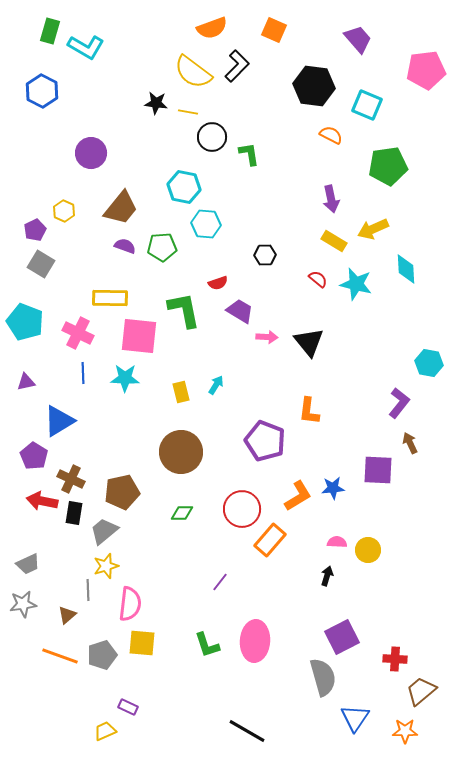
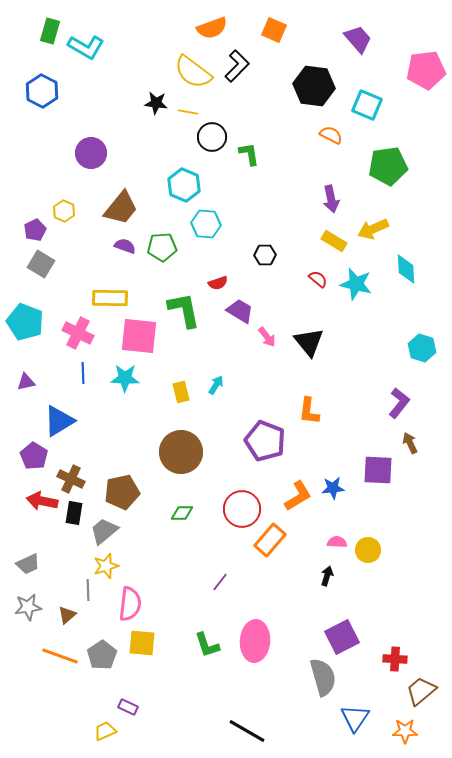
cyan hexagon at (184, 187): moved 2 px up; rotated 12 degrees clockwise
pink arrow at (267, 337): rotated 50 degrees clockwise
cyan hexagon at (429, 363): moved 7 px left, 15 px up; rotated 8 degrees clockwise
gray star at (23, 604): moved 5 px right, 3 px down
gray pentagon at (102, 655): rotated 16 degrees counterclockwise
